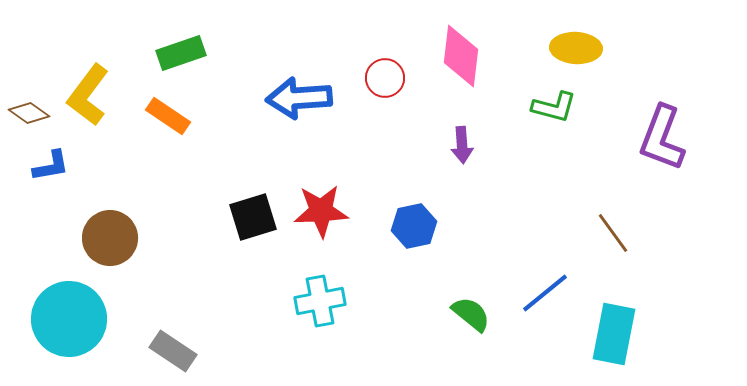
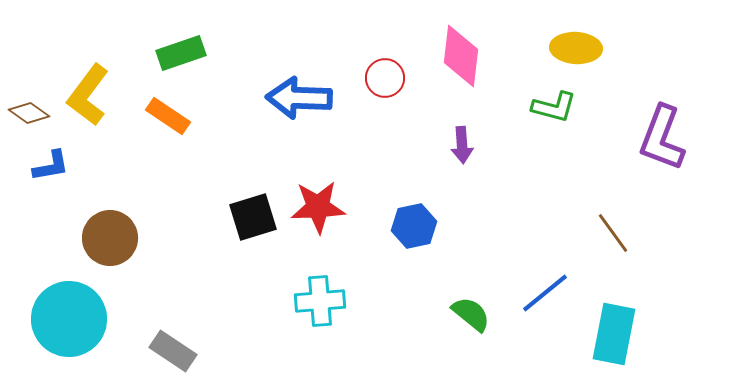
blue arrow: rotated 6 degrees clockwise
red star: moved 3 px left, 4 px up
cyan cross: rotated 6 degrees clockwise
